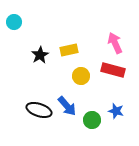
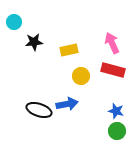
pink arrow: moved 3 px left
black star: moved 6 px left, 13 px up; rotated 24 degrees clockwise
blue arrow: moved 2 px up; rotated 60 degrees counterclockwise
green circle: moved 25 px right, 11 px down
